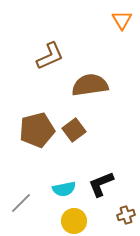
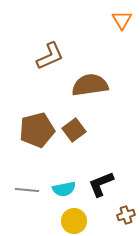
gray line: moved 6 px right, 13 px up; rotated 50 degrees clockwise
